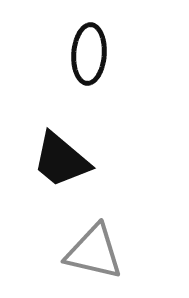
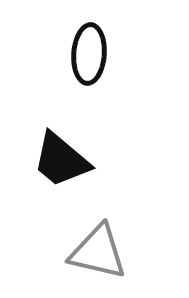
gray triangle: moved 4 px right
